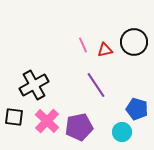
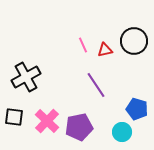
black circle: moved 1 px up
black cross: moved 8 px left, 8 px up
